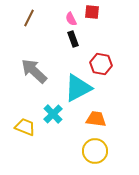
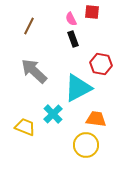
brown line: moved 8 px down
yellow circle: moved 9 px left, 6 px up
